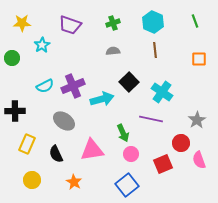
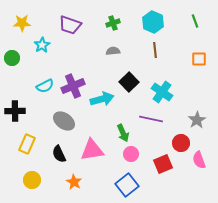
black semicircle: moved 3 px right
